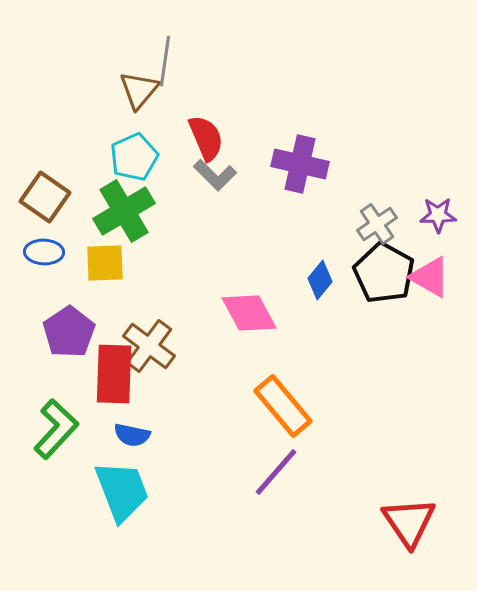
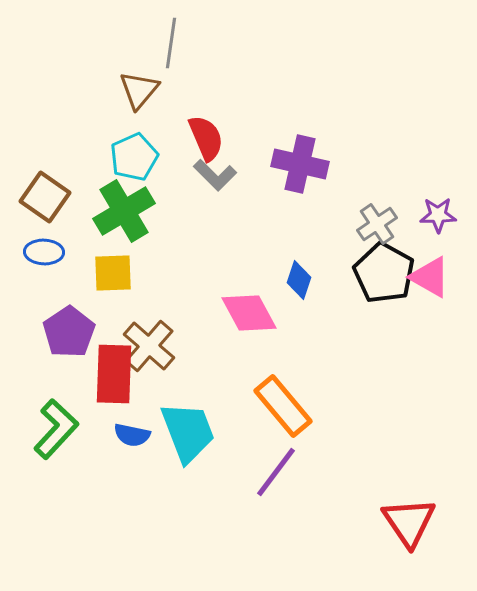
gray line: moved 6 px right, 18 px up
yellow square: moved 8 px right, 10 px down
blue diamond: moved 21 px left; rotated 21 degrees counterclockwise
brown cross: rotated 4 degrees clockwise
purple line: rotated 4 degrees counterclockwise
cyan trapezoid: moved 66 px right, 59 px up
